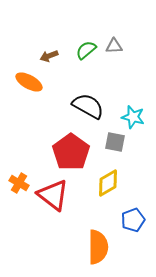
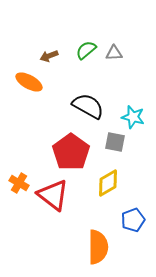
gray triangle: moved 7 px down
